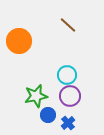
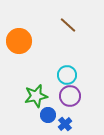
blue cross: moved 3 px left, 1 px down
